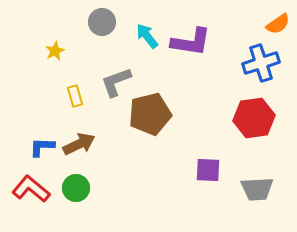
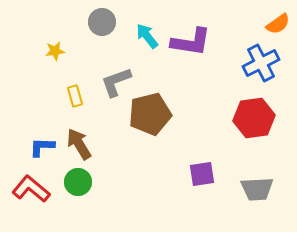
yellow star: rotated 18 degrees clockwise
blue cross: rotated 9 degrees counterclockwise
brown arrow: rotated 96 degrees counterclockwise
purple square: moved 6 px left, 4 px down; rotated 12 degrees counterclockwise
green circle: moved 2 px right, 6 px up
